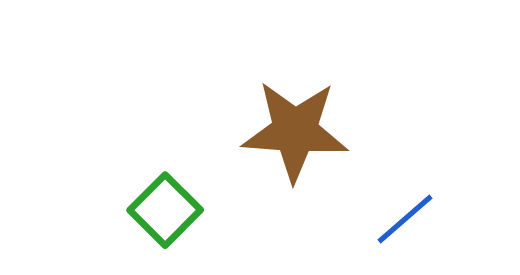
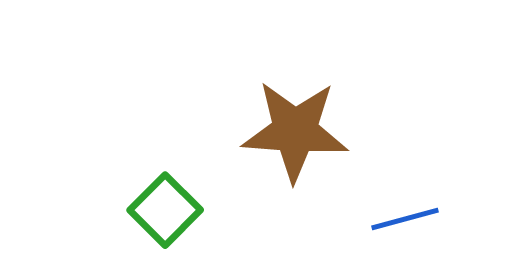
blue line: rotated 26 degrees clockwise
